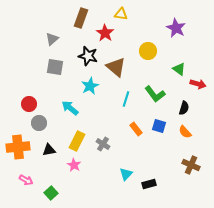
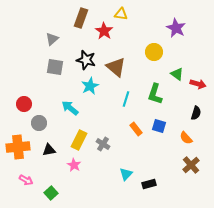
red star: moved 1 px left, 2 px up
yellow circle: moved 6 px right, 1 px down
black star: moved 2 px left, 4 px down
green triangle: moved 2 px left, 5 px down
green L-shape: rotated 55 degrees clockwise
red circle: moved 5 px left
black semicircle: moved 12 px right, 5 px down
orange semicircle: moved 1 px right, 6 px down
yellow rectangle: moved 2 px right, 1 px up
brown cross: rotated 24 degrees clockwise
